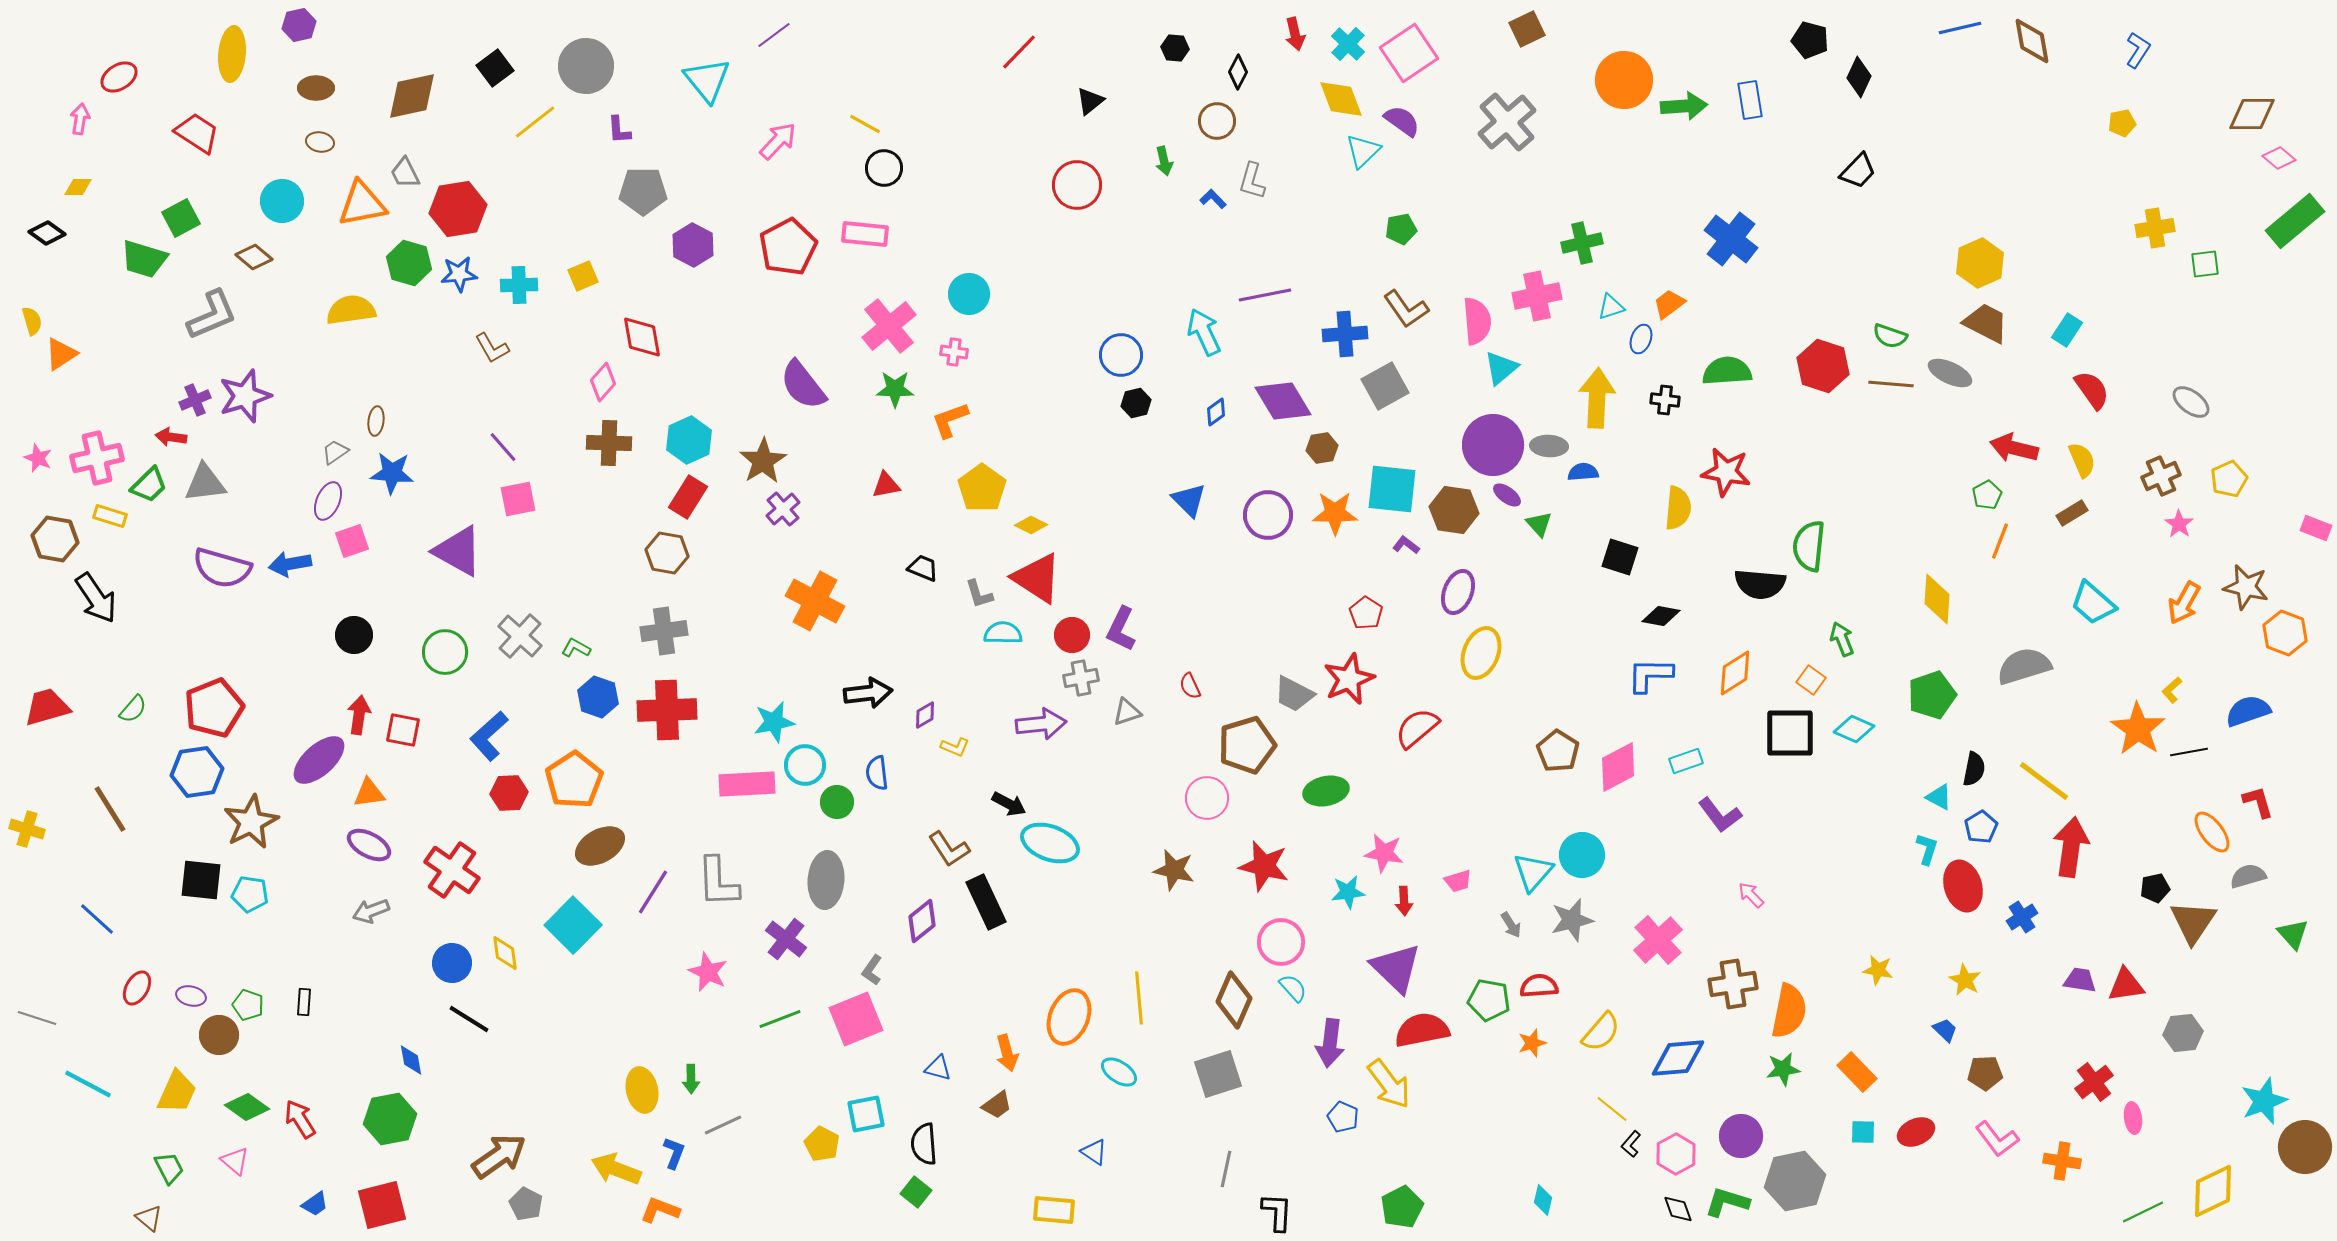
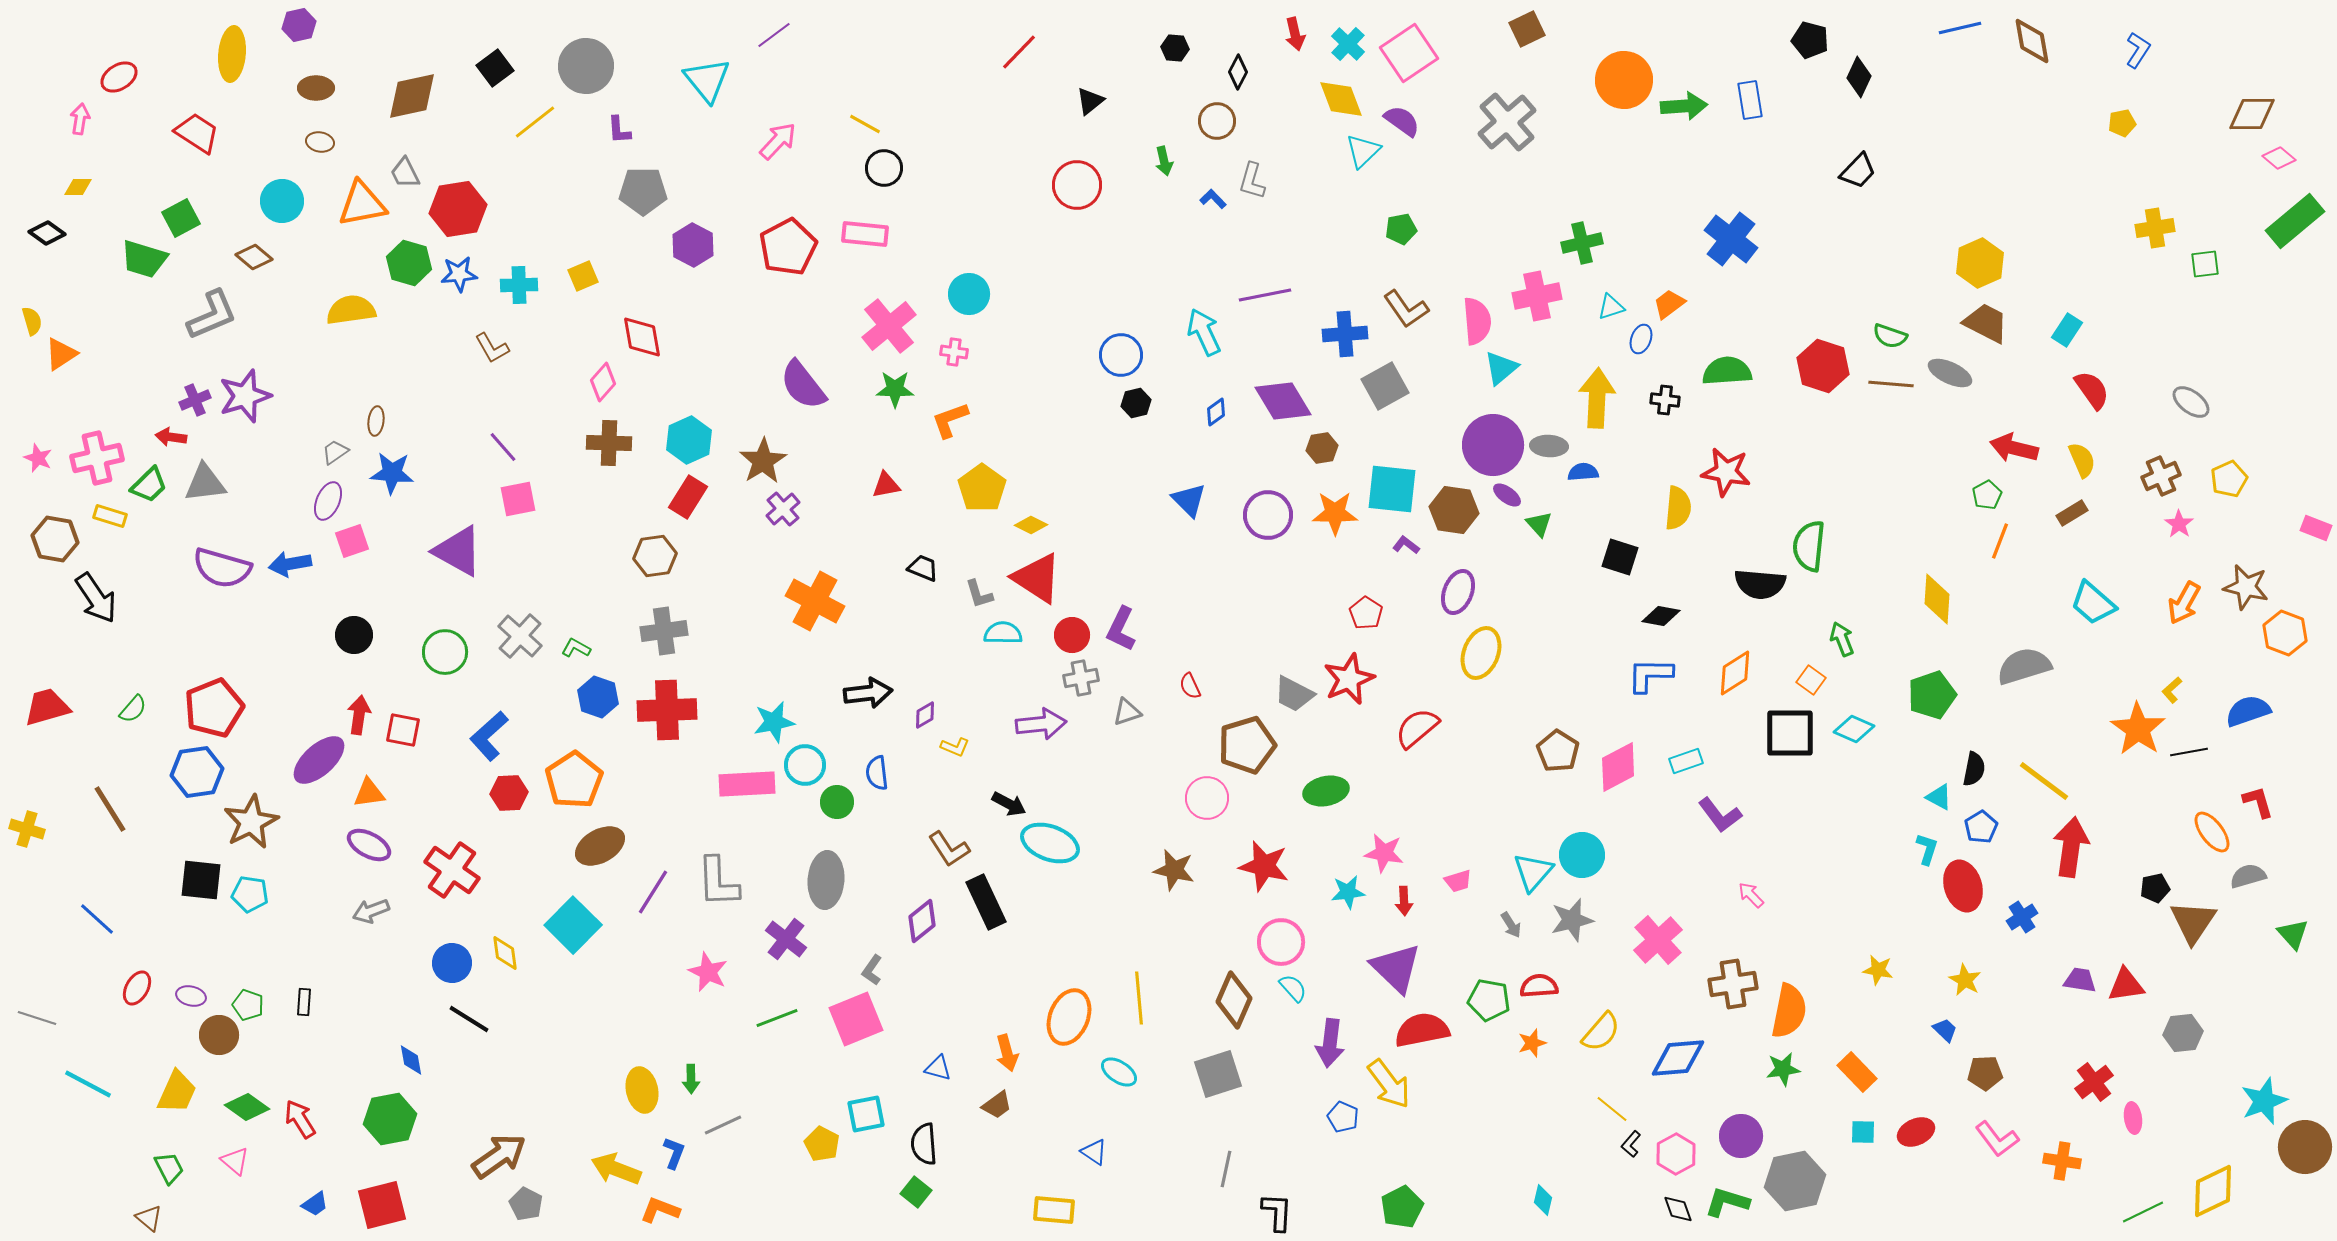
brown hexagon at (667, 553): moved 12 px left, 3 px down; rotated 18 degrees counterclockwise
green line at (780, 1019): moved 3 px left, 1 px up
